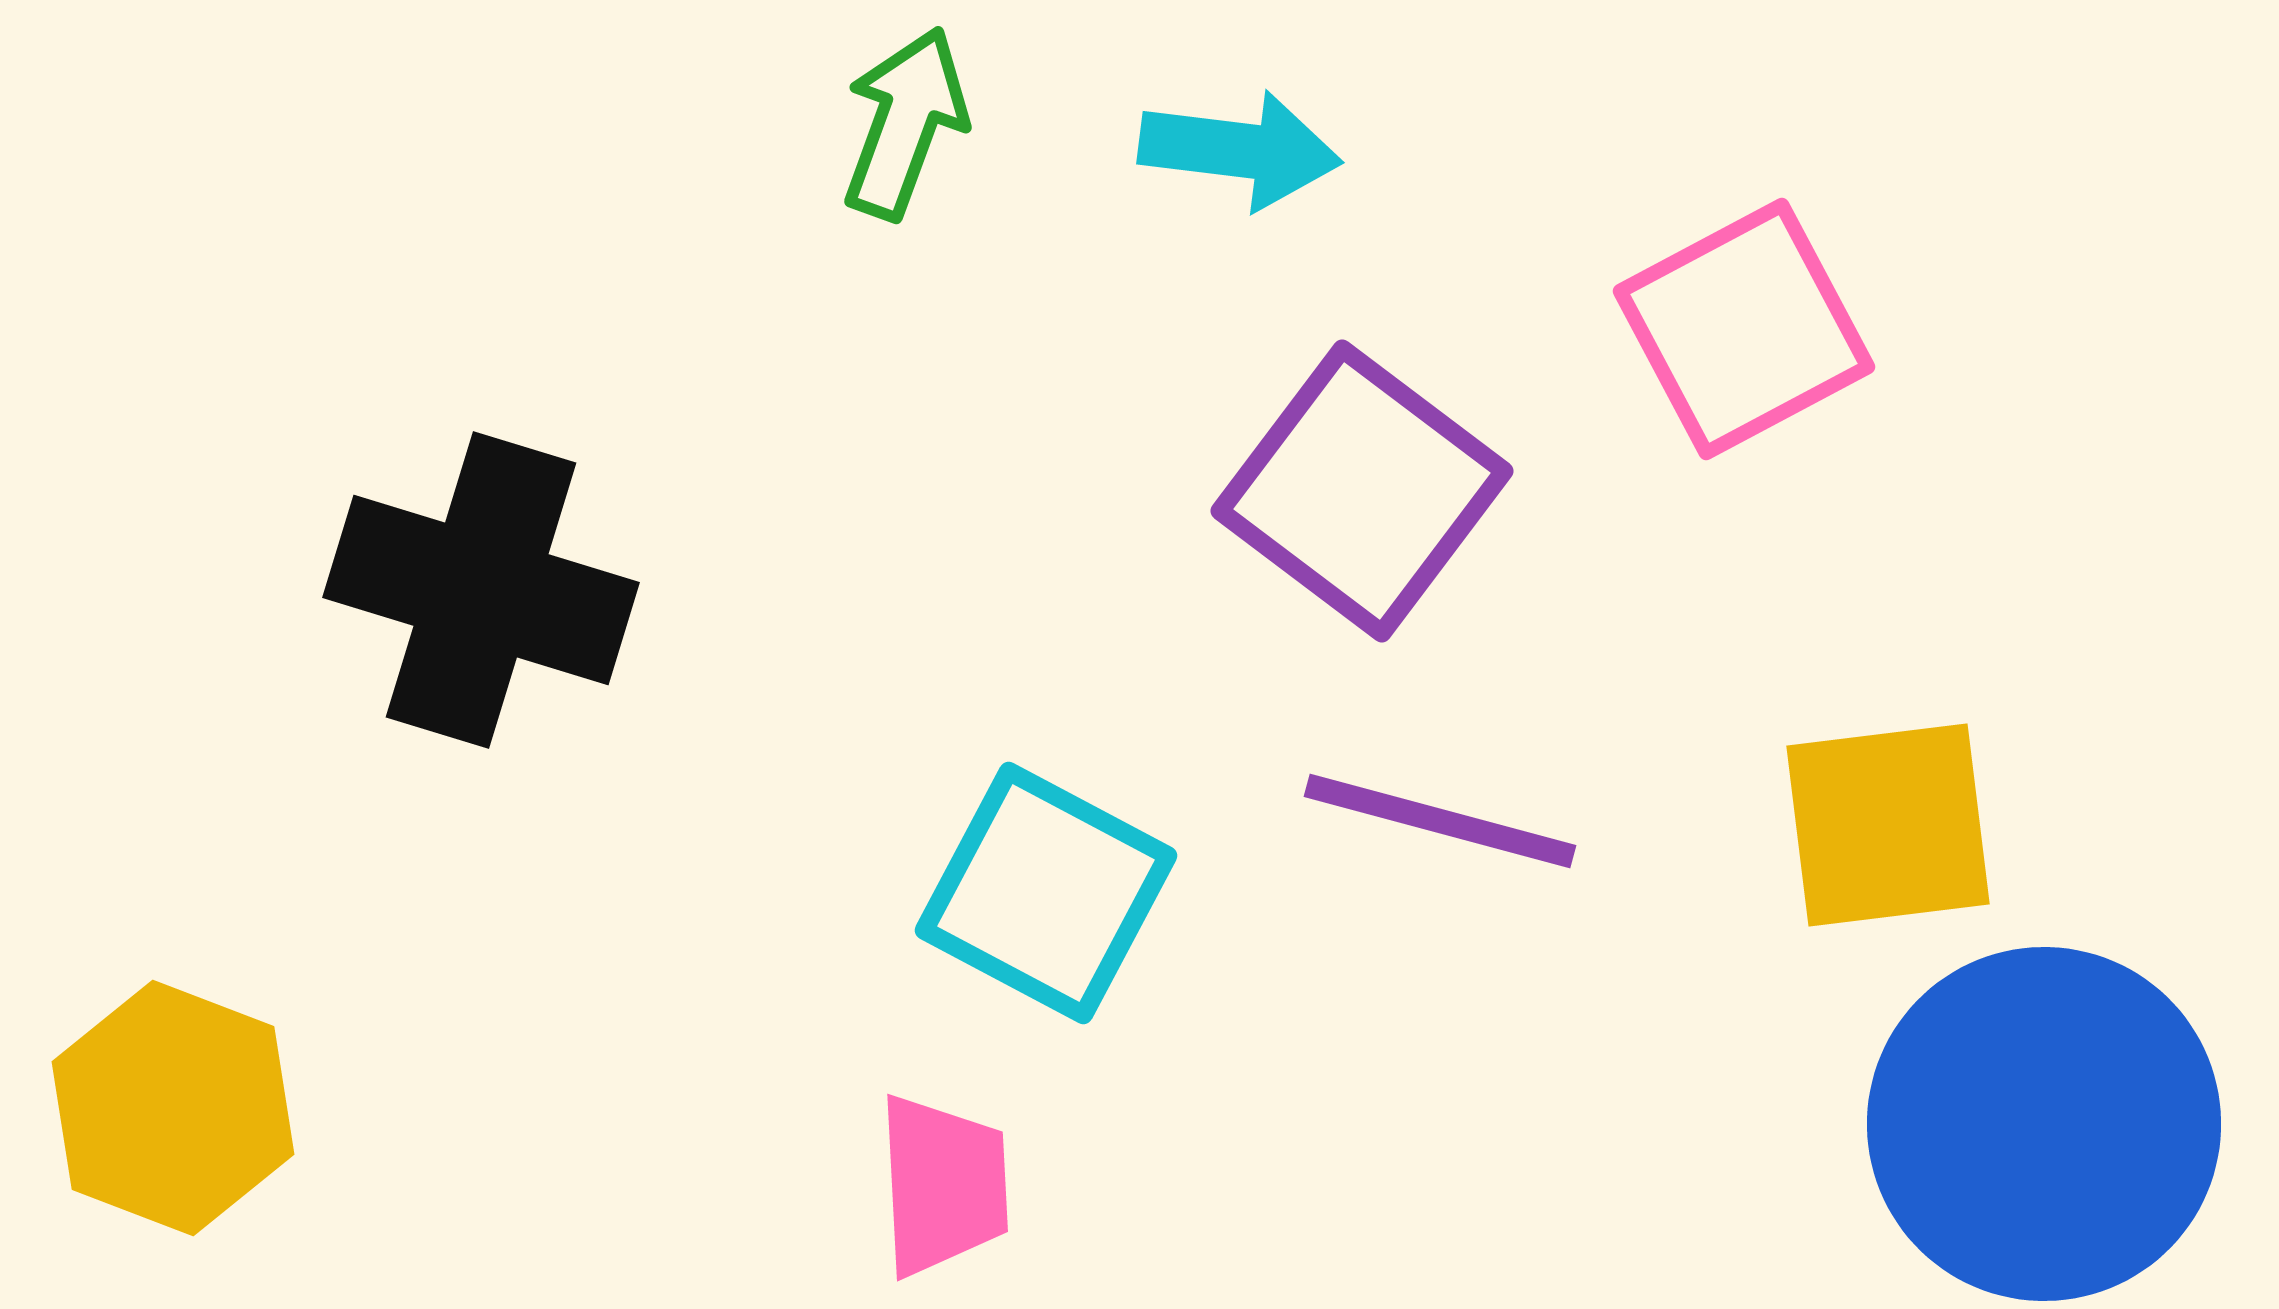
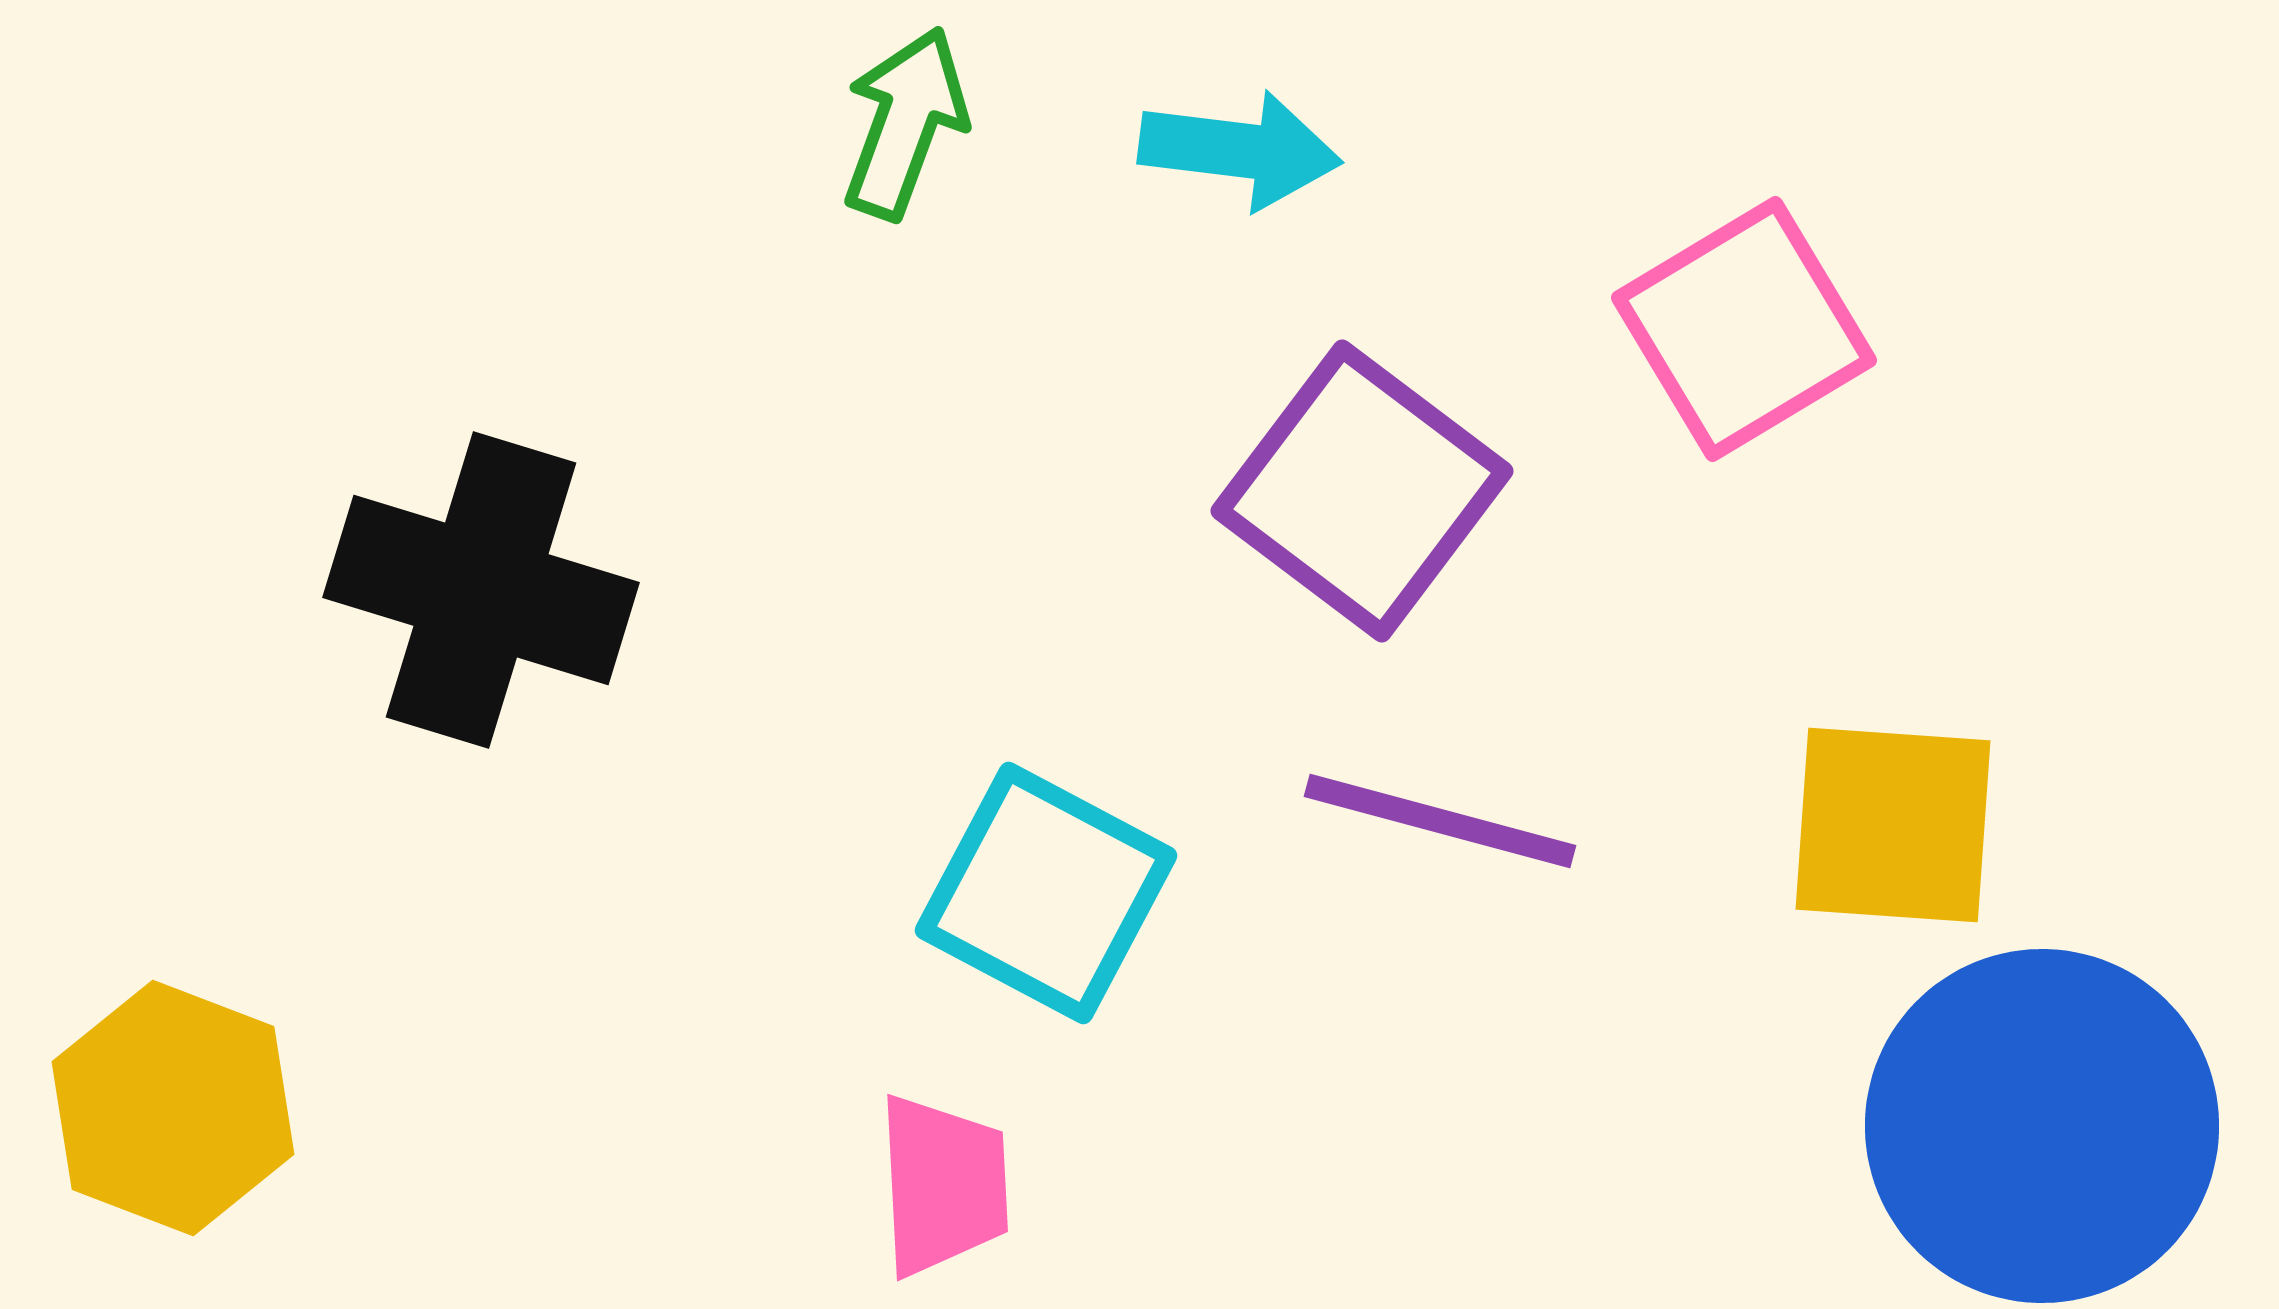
pink square: rotated 3 degrees counterclockwise
yellow square: moved 5 px right; rotated 11 degrees clockwise
blue circle: moved 2 px left, 2 px down
